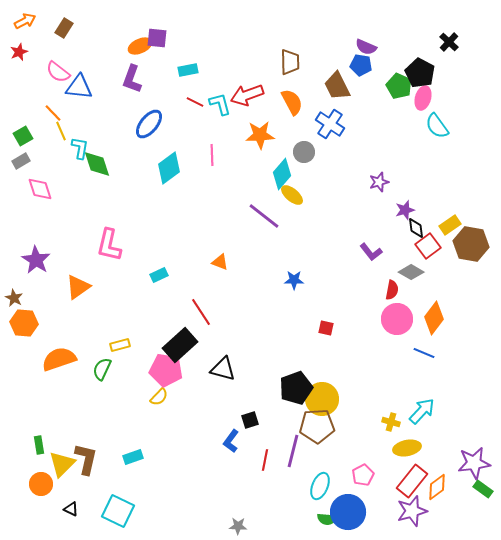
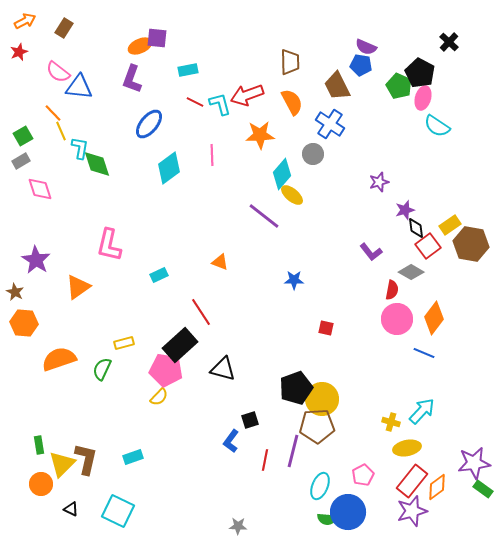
cyan semicircle at (437, 126): rotated 20 degrees counterclockwise
gray circle at (304, 152): moved 9 px right, 2 px down
brown star at (14, 298): moved 1 px right, 6 px up
yellow rectangle at (120, 345): moved 4 px right, 2 px up
